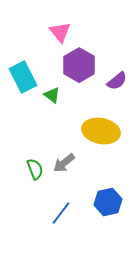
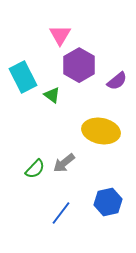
pink triangle: moved 3 px down; rotated 10 degrees clockwise
green semicircle: rotated 65 degrees clockwise
